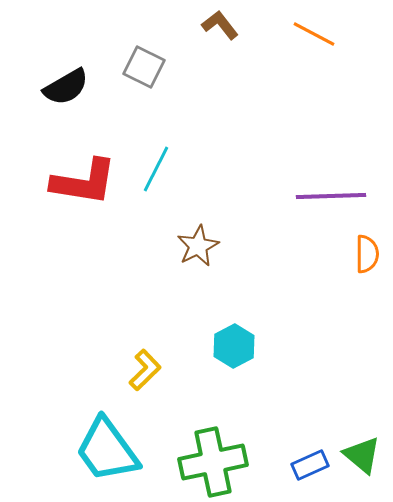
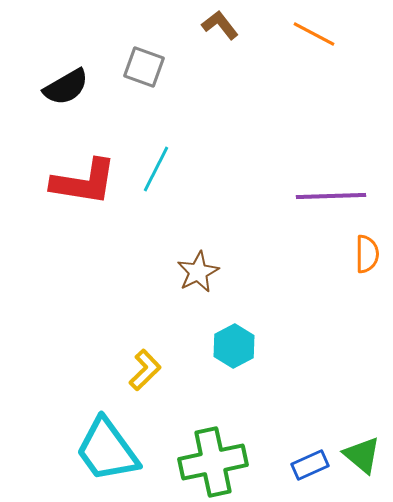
gray square: rotated 6 degrees counterclockwise
brown star: moved 26 px down
